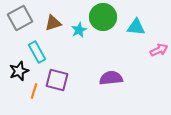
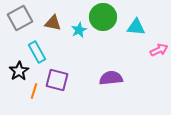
brown triangle: rotated 30 degrees clockwise
black star: rotated 12 degrees counterclockwise
